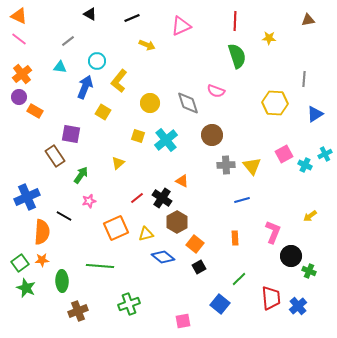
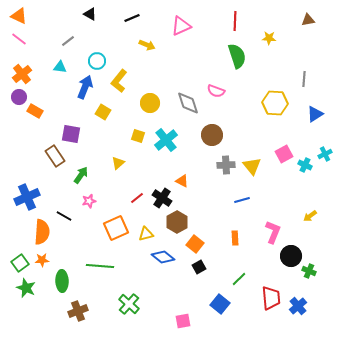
green cross at (129, 304): rotated 30 degrees counterclockwise
